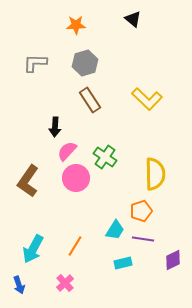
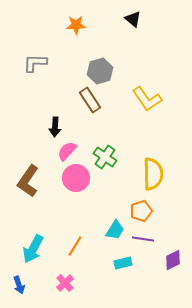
gray hexagon: moved 15 px right, 8 px down
yellow L-shape: rotated 12 degrees clockwise
yellow semicircle: moved 2 px left
